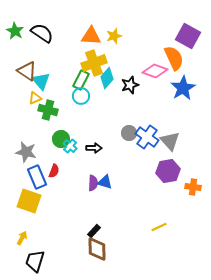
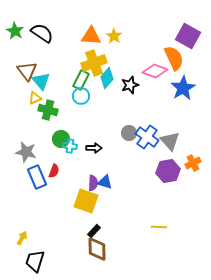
yellow star: rotated 21 degrees counterclockwise
brown triangle: rotated 20 degrees clockwise
cyan cross: rotated 32 degrees counterclockwise
orange cross: moved 24 px up; rotated 35 degrees counterclockwise
yellow square: moved 57 px right
yellow line: rotated 28 degrees clockwise
